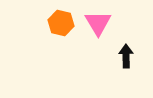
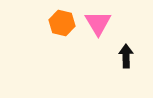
orange hexagon: moved 1 px right
